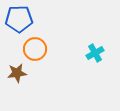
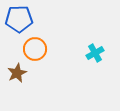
brown star: rotated 18 degrees counterclockwise
